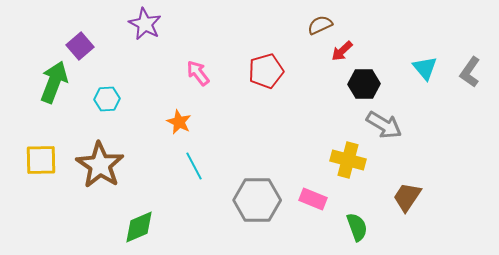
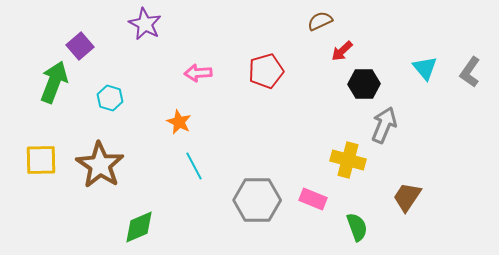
brown semicircle: moved 4 px up
pink arrow: rotated 56 degrees counterclockwise
cyan hexagon: moved 3 px right, 1 px up; rotated 20 degrees clockwise
gray arrow: rotated 99 degrees counterclockwise
